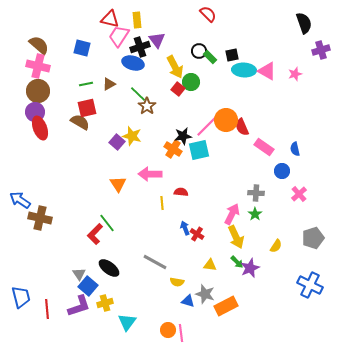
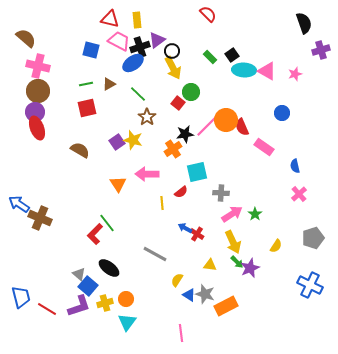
pink trapezoid at (119, 36): moved 5 px down; rotated 85 degrees clockwise
purple triangle at (157, 40): rotated 30 degrees clockwise
brown semicircle at (39, 45): moved 13 px left, 7 px up
blue square at (82, 48): moved 9 px right, 2 px down
black circle at (199, 51): moved 27 px left
black square at (232, 55): rotated 24 degrees counterclockwise
blue ellipse at (133, 63): rotated 50 degrees counterclockwise
yellow arrow at (175, 67): moved 2 px left, 1 px down
green circle at (191, 82): moved 10 px down
red square at (178, 89): moved 14 px down
brown star at (147, 106): moved 11 px down
brown semicircle at (80, 122): moved 28 px down
red ellipse at (40, 128): moved 3 px left
yellow star at (132, 136): moved 1 px right, 4 px down
black star at (183, 136): moved 2 px right, 2 px up
purple square at (117, 142): rotated 14 degrees clockwise
orange cross at (173, 149): rotated 24 degrees clockwise
blue semicircle at (295, 149): moved 17 px down
cyan square at (199, 150): moved 2 px left, 22 px down
blue circle at (282, 171): moved 58 px up
pink arrow at (150, 174): moved 3 px left
red semicircle at (181, 192): rotated 136 degrees clockwise
gray cross at (256, 193): moved 35 px left
blue arrow at (20, 200): moved 1 px left, 4 px down
pink arrow at (232, 214): rotated 30 degrees clockwise
brown cross at (40, 218): rotated 10 degrees clockwise
blue arrow at (185, 228): rotated 40 degrees counterclockwise
yellow arrow at (236, 237): moved 3 px left, 5 px down
gray line at (155, 262): moved 8 px up
gray triangle at (79, 274): rotated 16 degrees counterclockwise
yellow semicircle at (177, 282): moved 2 px up; rotated 112 degrees clockwise
blue triangle at (188, 301): moved 1 px right, 6 px up; rotated 16 degrees clockwise
red line at (47, 309): rotated 54 degrees counterclockwise
orange circle at (168, 330): moved 42 px left, 31 px up
